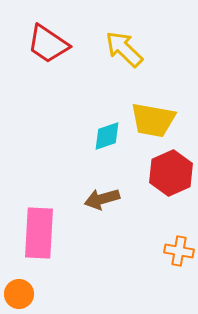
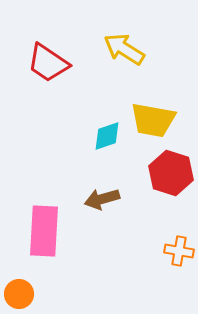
red trapezoid: moved 19 px down
yellow arrow: rotated 12 degrees counterclockwise
red hexagon: rotated 18 degrees counterclockwise
pink rectangle: moved 5 px right, 2 px up
